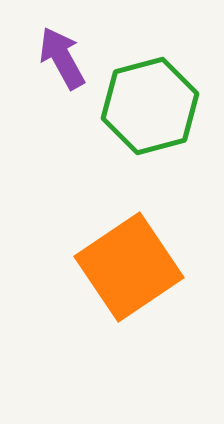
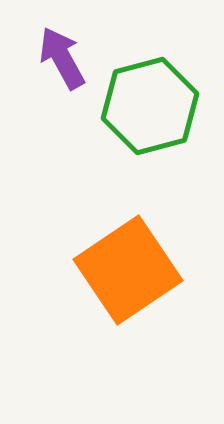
orange square: moved 1 px left, 3 px down
